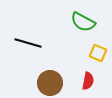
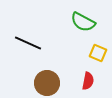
black line: rotated 8 degrees clockwise
brown circle: moved 3 px left
